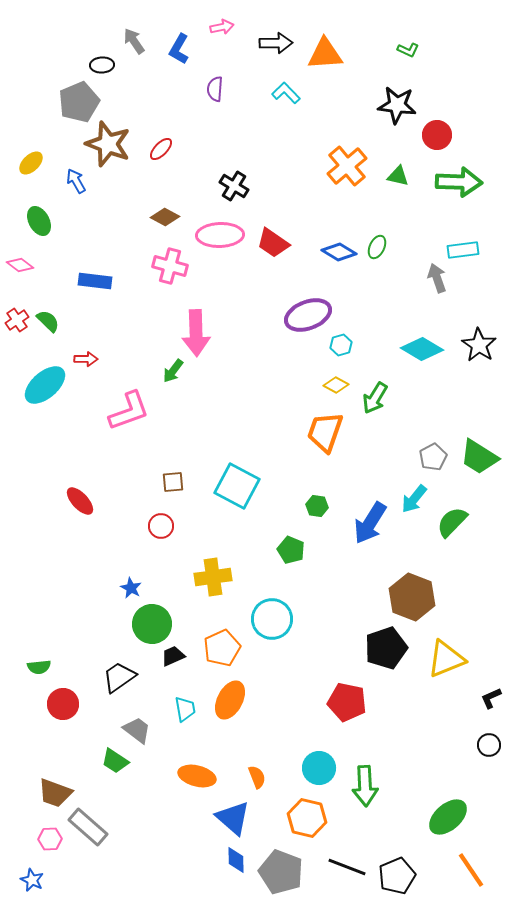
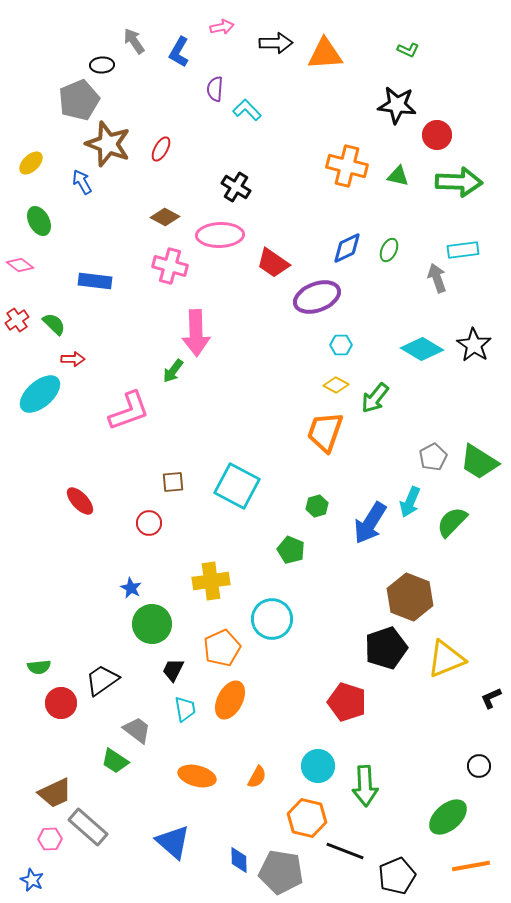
blue L-shape at (179, 49): moved 3 px down
cyan L-shape at (286, 93): moved 39 px left, 17 px down
gray pentagon at (79, 102): moved 2 px up
red ellipse at (161, 149): rotated 15 degrees counterclockwise
orange cross at (347, 166): rotated 36 degrees counterclockwise
blue arrow at (76, 181): moved 6 px right, 1 px down
black cross at (234, 186): moved 2 px right, 1 px down
red trapezoid at (273, 243): moved 20 px down
green ellipse at (377, 247): moved 12 px right, 3 px down
blue diamond at (339, 252): moved 8 px right, 4 px up; rotated 56 degrees counterclockwise
purple ellipse at (308, 315): moved 9 px right, 18 px up
green semicircle at (48, 321): moved 6 px right, 3 px down
cyan hexagon at (341, 345): rotated 15 degrees clockwise
black star at (479, 345): moved 5 px left
red arrow at (86, 359): moved 13 px left
cyan ellipse at (45, 385): moved 5 px left, 9 px down
green arrow at (375, 398): rotated 8 degrees clockwise
green trapezoid at (479, 457): moved 5 px down
cyan arrow at (414, 499): moved 4 px left, 3 px down; rotated 16 degrees counterclockwise
green hexagon at (317, 506): rotated 25 degrees counterclockwise
red circle at (161, 526): moved 12 px left, 3 px up
yellow cross at (213, 577): moved 2 px left, 4 px down
brown hexagon at (412, 597): moved 2 px left
black trapezoid at (173, 656): moved 14 px down; rotated 40 degrees counterclockwise
black trapezoid at (119, 677): moved 17 px left, 3 px down
red pentagon at (347, 702): rotated 6 degrees clockwise
red circle at (63, 704): moved 2 px left, 1 px up
black circle at (489, 745): moved 10 px left, 21 px down
cyan circle at (319, 768): moved 1 px left, 2 px up
orange semicircle at (257, 777): rotated 50 degrees clockwise
brown trapezoid at (55, 793): rotated 45 degrees counterclockwise
blue triangle at (233, 818): moved 60 px left, 24 px down
blue diamond at (236, 860): moved 3 px right
black line at (347, 867): moved 2 px left, 16 px up
orange line at (471, 870): moved 4 px up; rotated 66 degrees counterclockwise
gray pentagon at (281, 872): rotated 12 degrees counterclockwise
